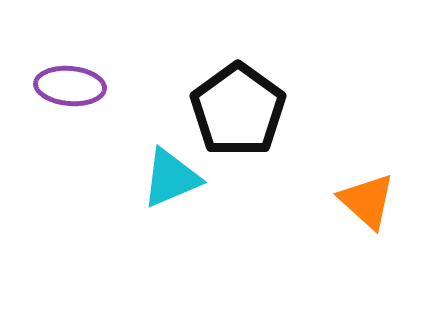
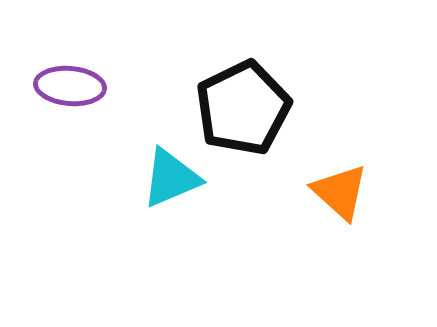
black pentagon: moved 5 px right, 2 px up; rotated 10 degrees clockwise
orange triangle: moved 27 px left, 9 px up
